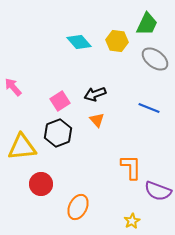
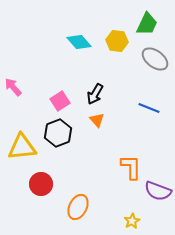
black arrow: rotated 40 degrees counterclockwise
